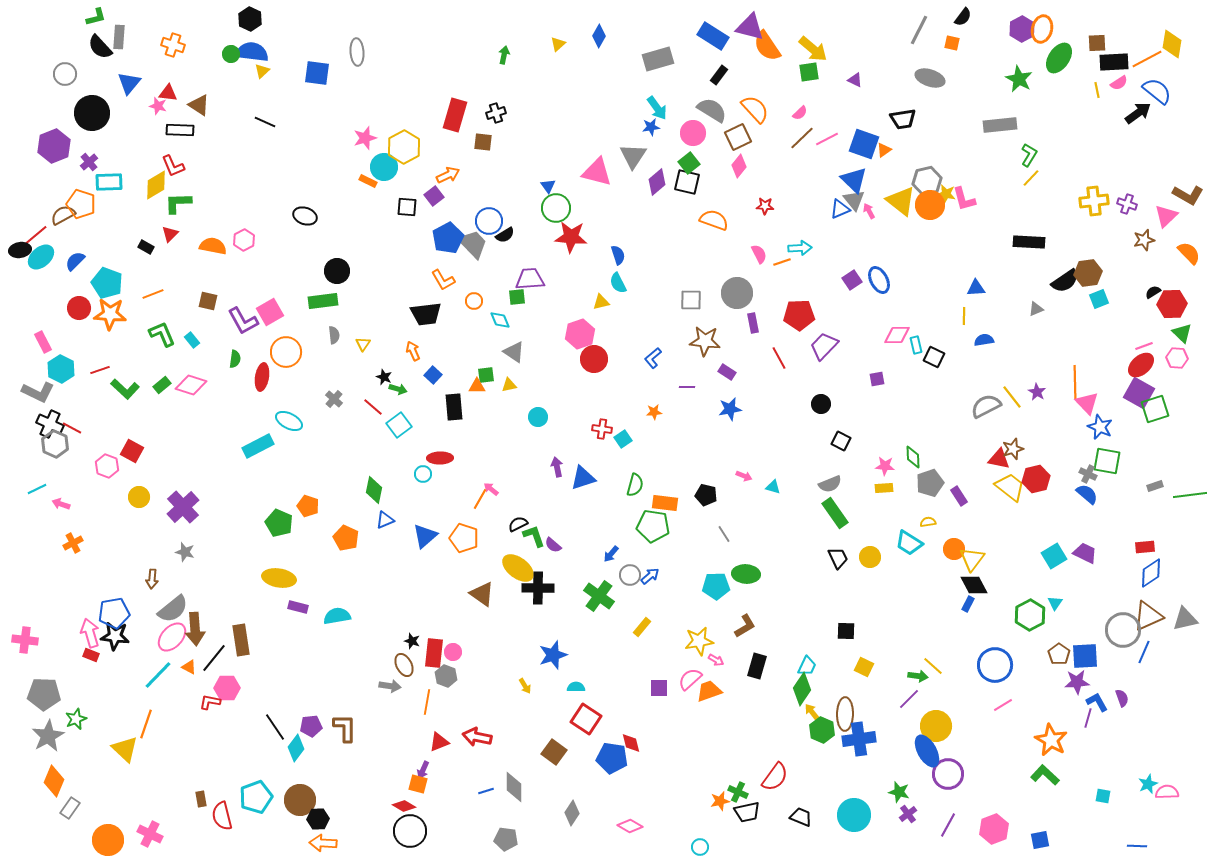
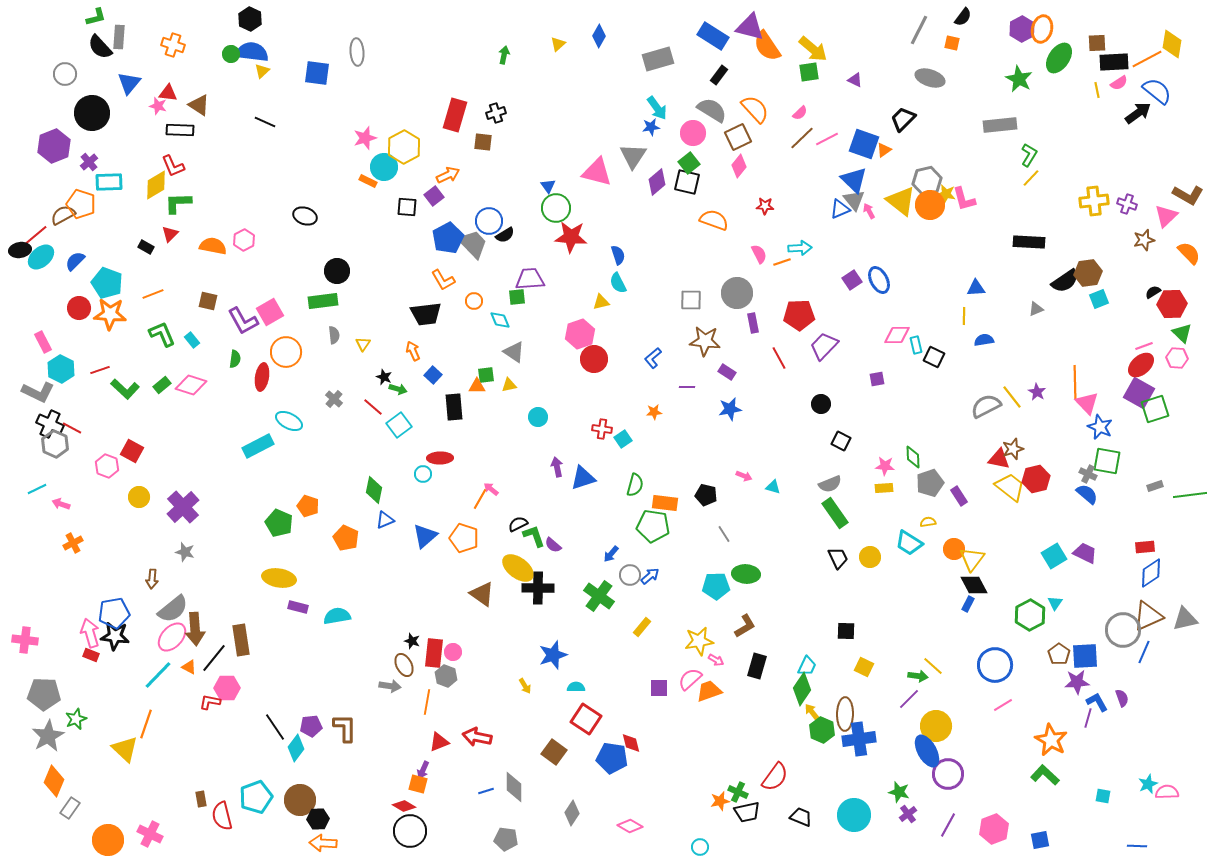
black trapezoid at (903, 119): rotated 144 degrees clockwise
